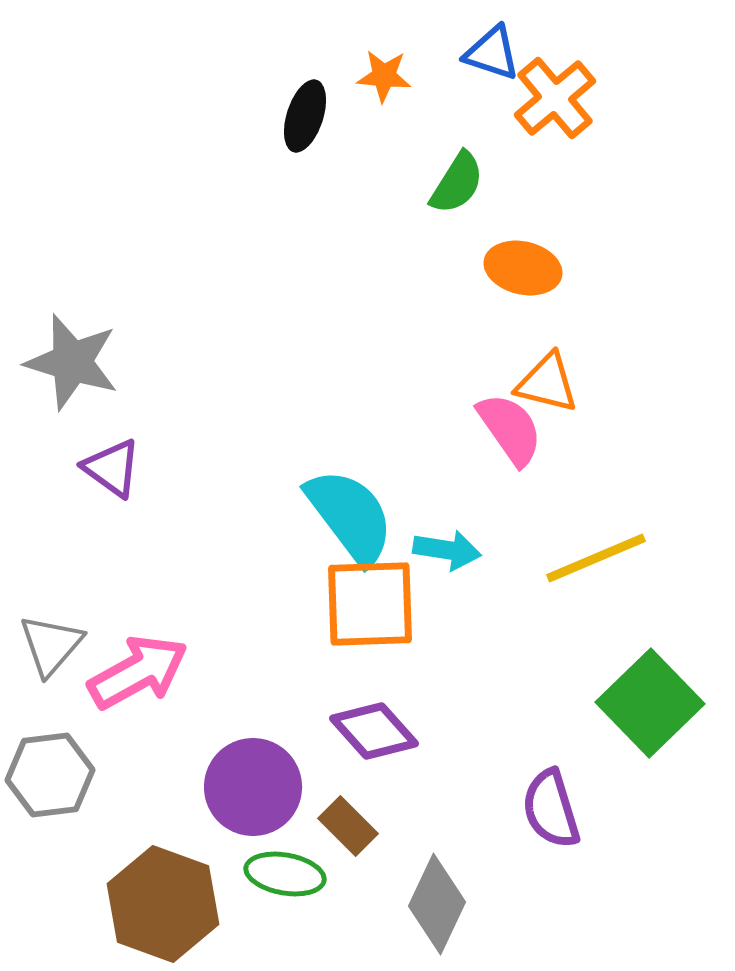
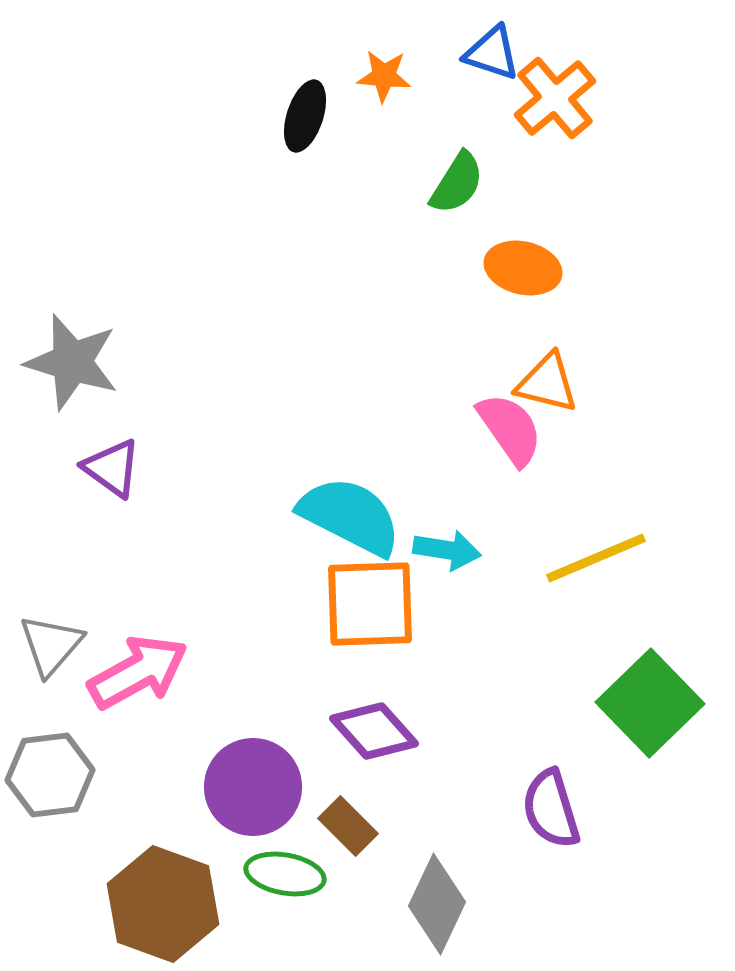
cyan semicircle: rotated 26 degrees counterclockwise
